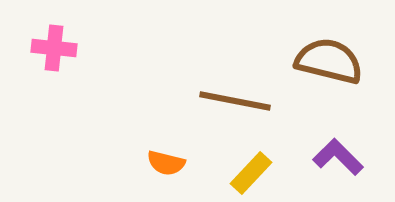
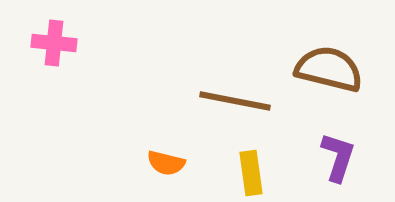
pink cross: moved 5 px up
brown semicircle: moved 8 px down
purple L-shape: rotated 63 degrees clockwise
yellow rectangle: rotated 51 degrees counterclockwise
